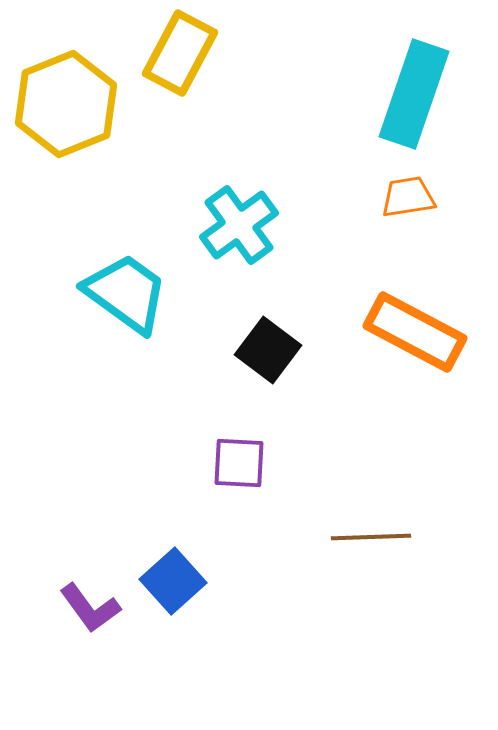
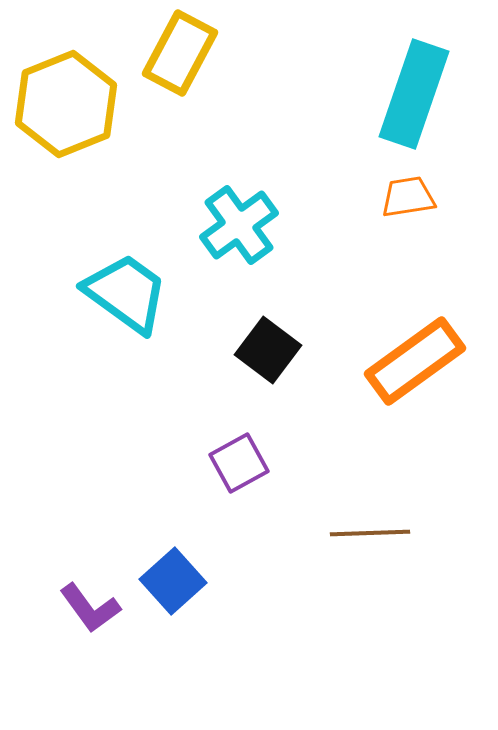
orange rectangle: moved 29 px down; rotated 64 degrees counterclockwise
purple square: rotated 32 degrees counterclockwise
brown line: moved 1 px left, 4 px up
